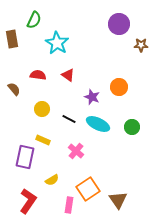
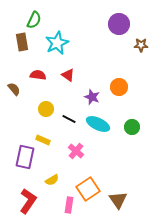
brown rectangle: moved 10 px right, 3 px down
cyan star: rotated 15 degrees clockwise
yellow circle: moved 4 px right
